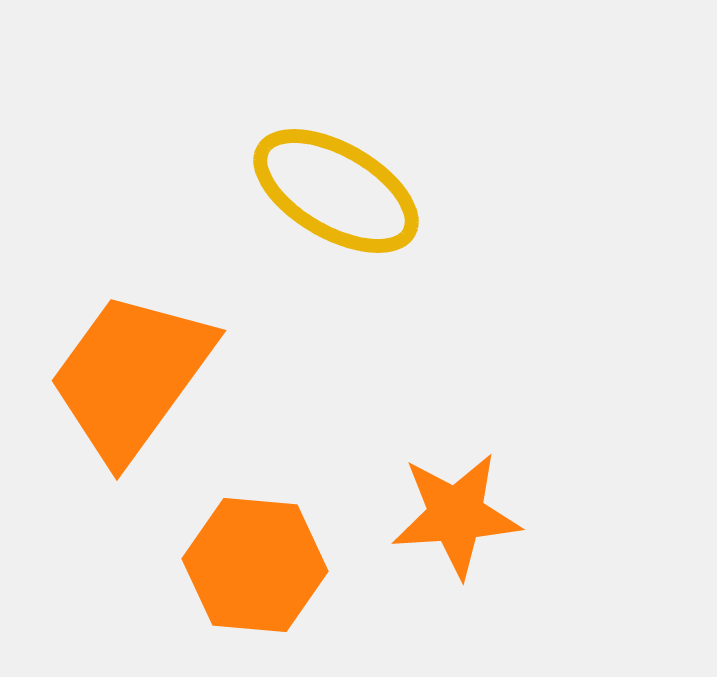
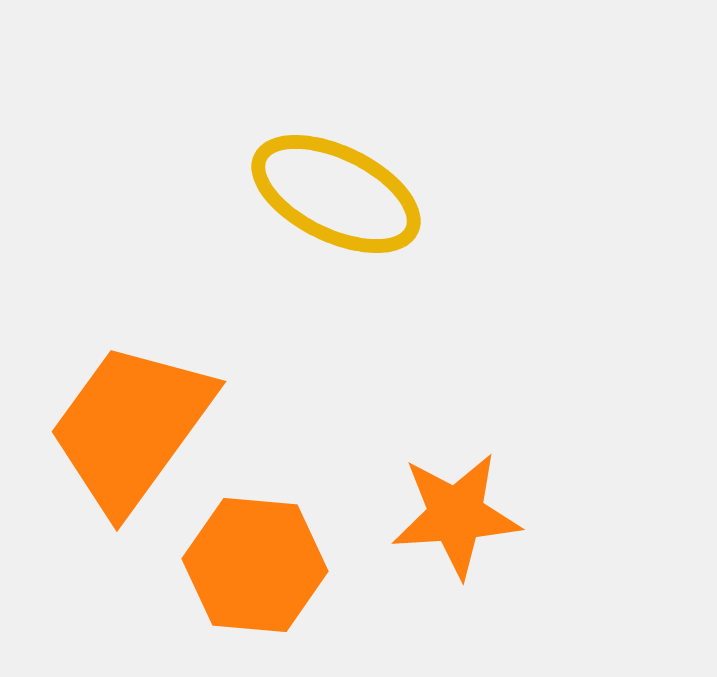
yellow ellipse: moved 3 px down; rotated 4 degrees counterclockwise
orange trapezoid: moved 51 px down
